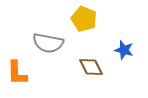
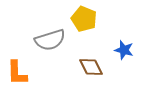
gray semicircle: moved 2 px right, 3 px up; rotated 28 degrees counterclockwise
